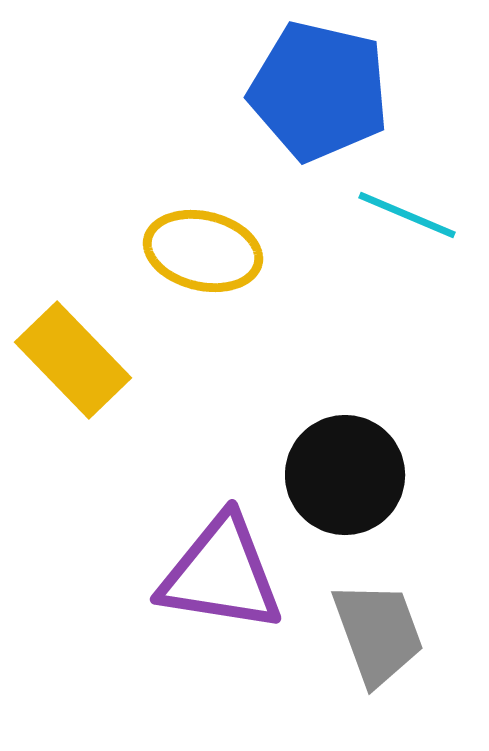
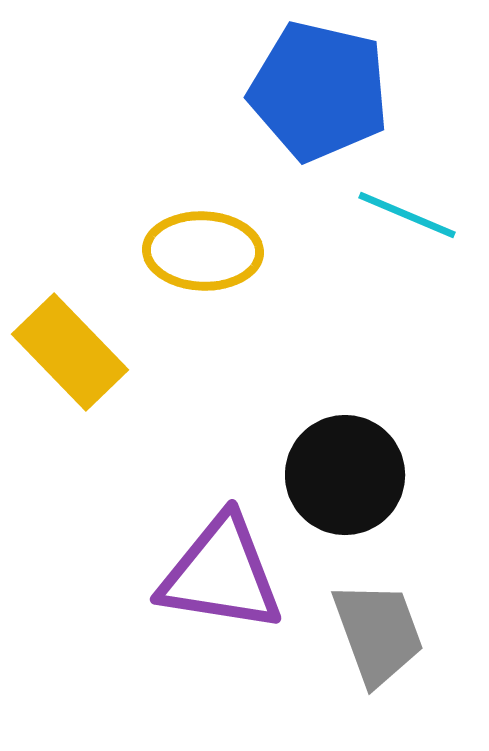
yellow ellipse: rotated 11 degrees counterclockwise
yellow rectangle: moved 3 px left, 8 px up
